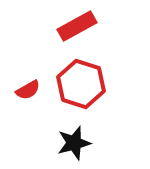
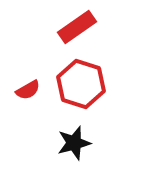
red rectangle: moved 1 px down; rotated 6 degrees counterclockwise
